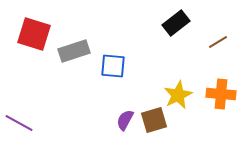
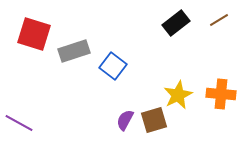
brown line: moved 1 px right, 22 px up
blue square: rotated 32 degrees clockwise
